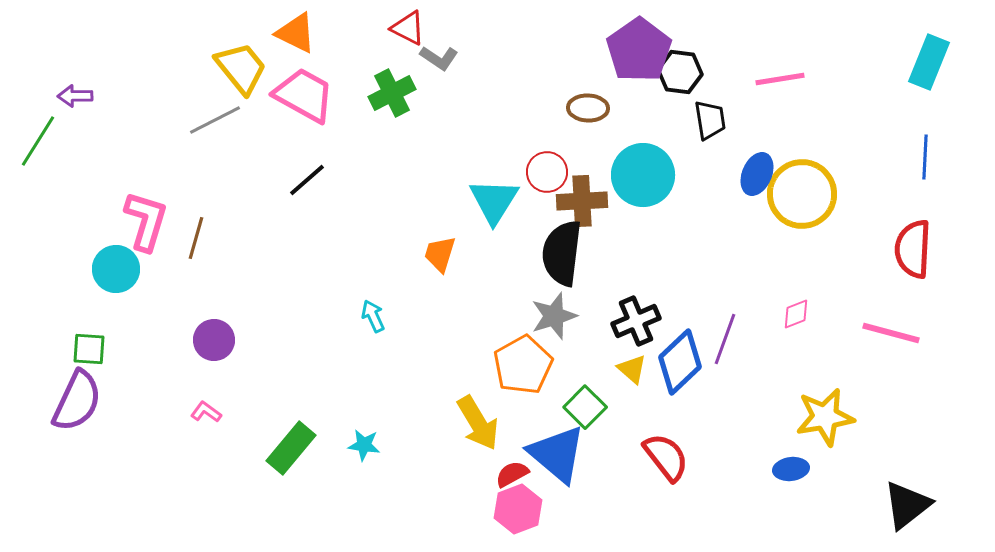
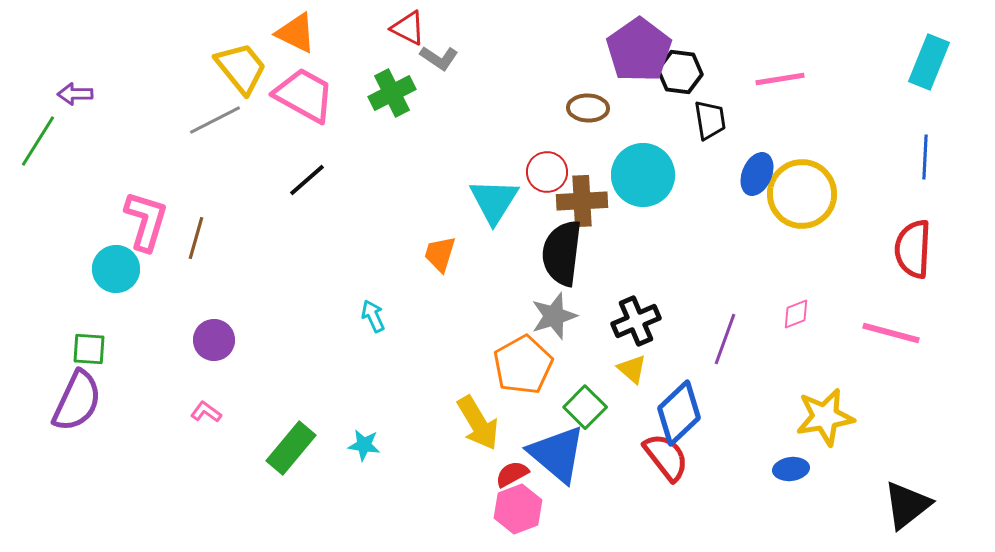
purple arrow at (75, 96): moved 2 px up
blue diamond at (680, 362): moved 1 px left, 51 px down
